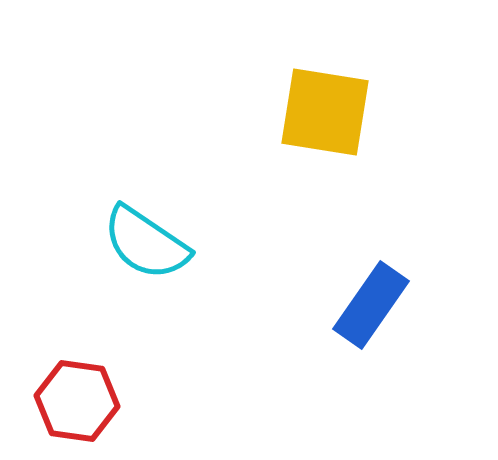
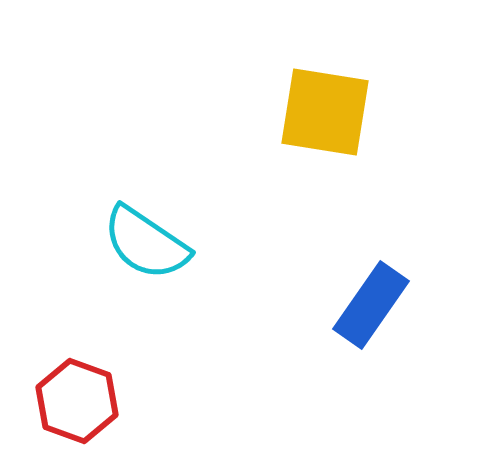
red hexagon: rotated 12 degrees clockwise
